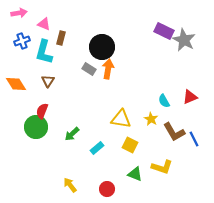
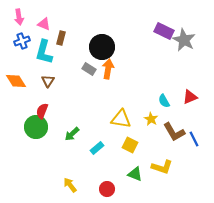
pink arrow: moved 4 px down; rotated 91 degrees clockwise
orange diamond: moved 3 px up
